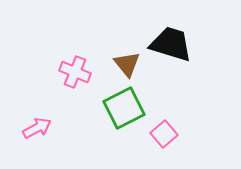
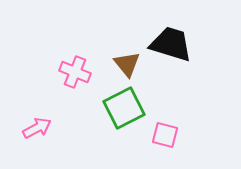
pink square: moved 1 px right, 1 px down; rotated 36 degrees counterclockwise
